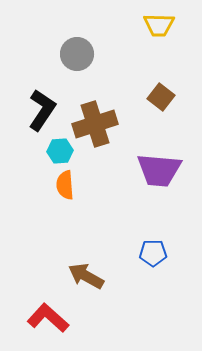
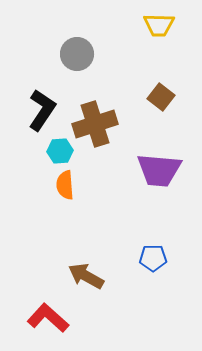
blue pentagon: moved 5 px down
